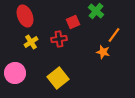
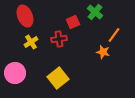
green cross: moved 1 px left, 1 px down
